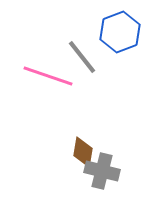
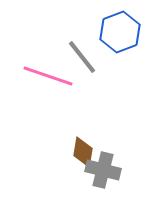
gray cross: moved 1 px right, 1 px up
